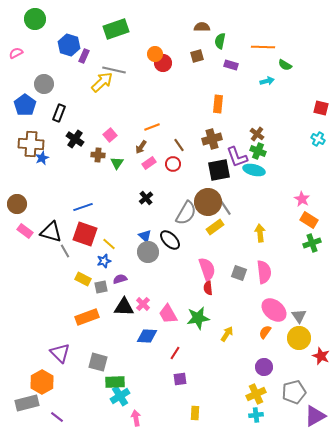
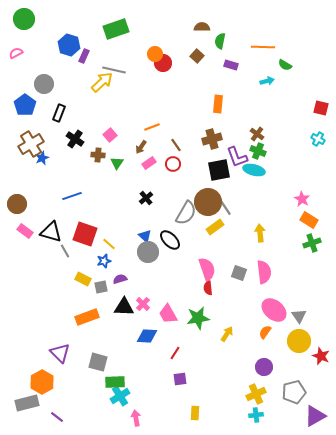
green circle at (35, 19): moved 11 px left
brown square at (197, 56): rotated 32 degrees counterclockwise
brown cross at (31, 144): rotated 35 degrees counterclockwise
brown line at (179, 145): moved 3 px left
blue line at (83, 207): moved 11 px left, 11 px up
yellow circle at (299, 338): moved 3 px down
